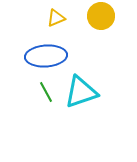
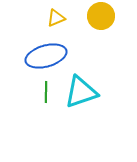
blue ellipse: rotated 12 degrees counterclockwise
green line: rotated 30 degrees clockwise
